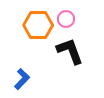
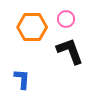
orange hexagon: moved 6 px left, 2 px down
blue L-shape: rotated 40 degrees counterclockwise
